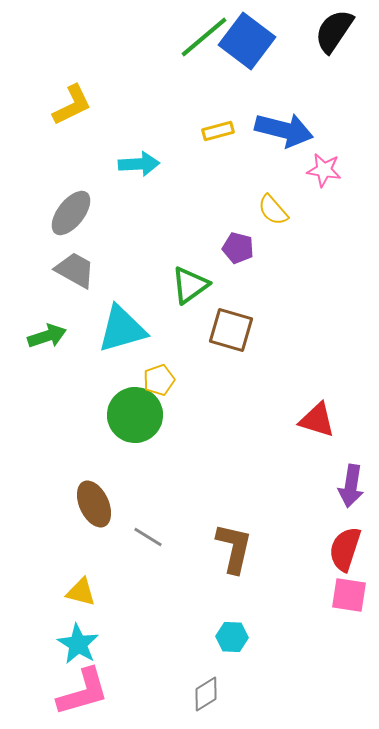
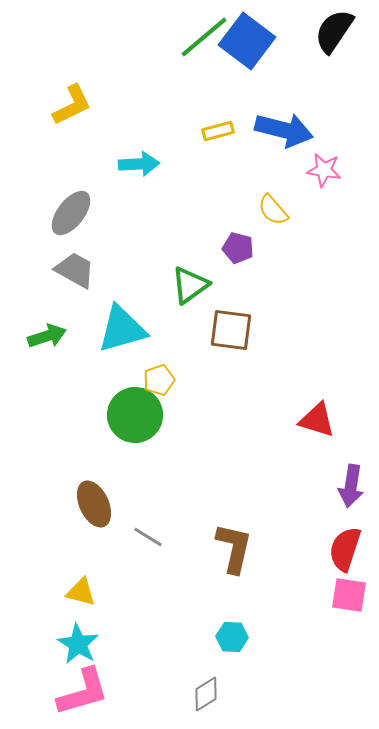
brown square: rotated 9 degrees counterclockwise
